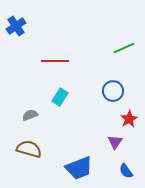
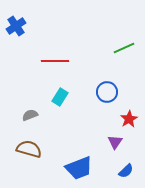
blue circle: moved 6 px left, 1 px down
blue semicircle: rotated 98 degrees counterclockwise
